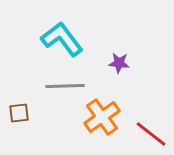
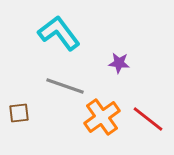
cyan L-shape: moved 3 px left, 6 px up
gray line: rotated 21 degrees clockwise
red line: moved 3 px left, 15 px up
